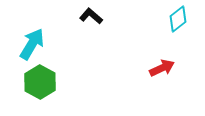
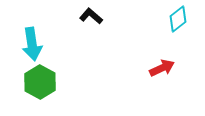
cyan arrow: rotated 140 degrees clockwise
